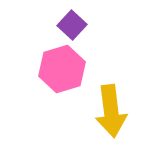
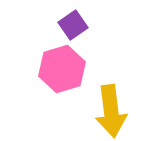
purple square: moved 1 px right; rotated 12 degrees clockwise
